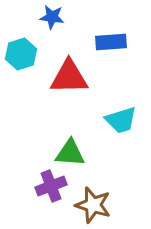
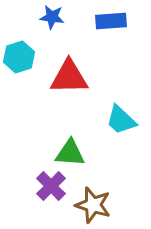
blue rectangle: moved 21 px up
cyan hexagon: moved 2 px left, 3 px down
cyan trapezoid: rotated 60 degrees clockwise
purple cross: rotated 24 degrees counterclockwise
